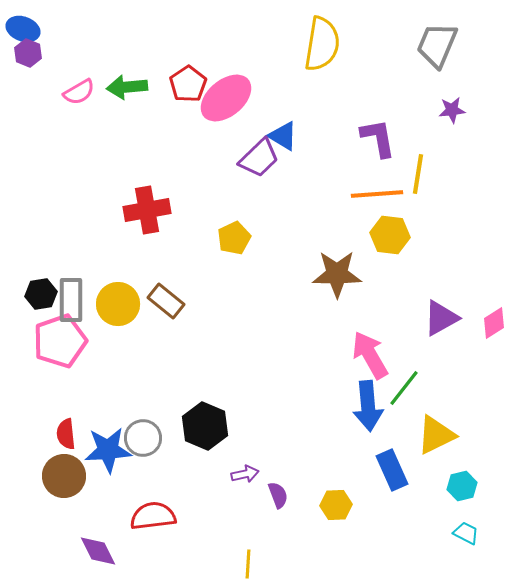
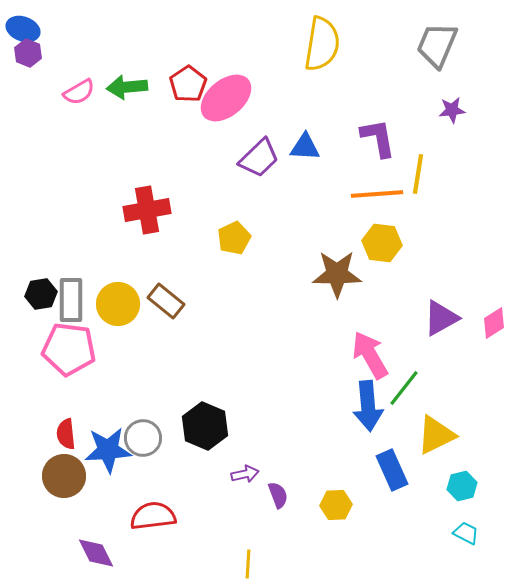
blue triangle at (283, 136): moved 22 px right, 11 px down; rotated 28 degrees counterclockwise
yellow hexagon at (390, 235): moved 8 px left, 8 px down
pink pentagon at (60, 341): moved 9 px right, 8 px down; rotated 26 degrees clockwise
purple diamond at (98, 551): moved 2 px left, 2 px down
